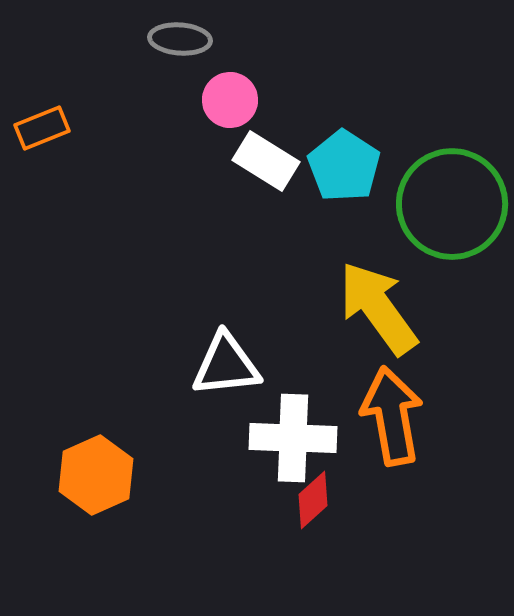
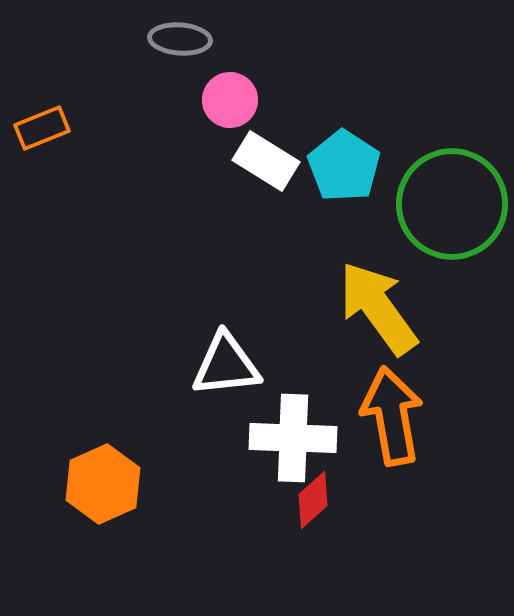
orange hexagon: moved 7 px right, 9 px down
